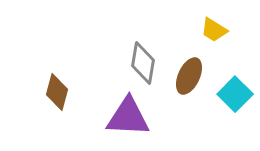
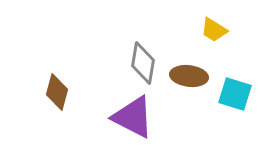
brown ellipse: rotated 72 degrees clockwise
cyan square: rotated 28 degrees counterclockwise
purple triangle: moved 5 px right; rotated 24 degrees clockwise
